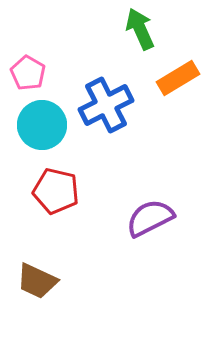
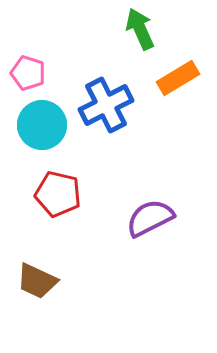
pink pentagon: rotated 12 degrees counterclockwise
red pentagon: moved 2 px right, 3 px down
